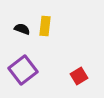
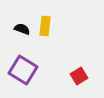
purple square: rotated 20 degrees counterclockwise
